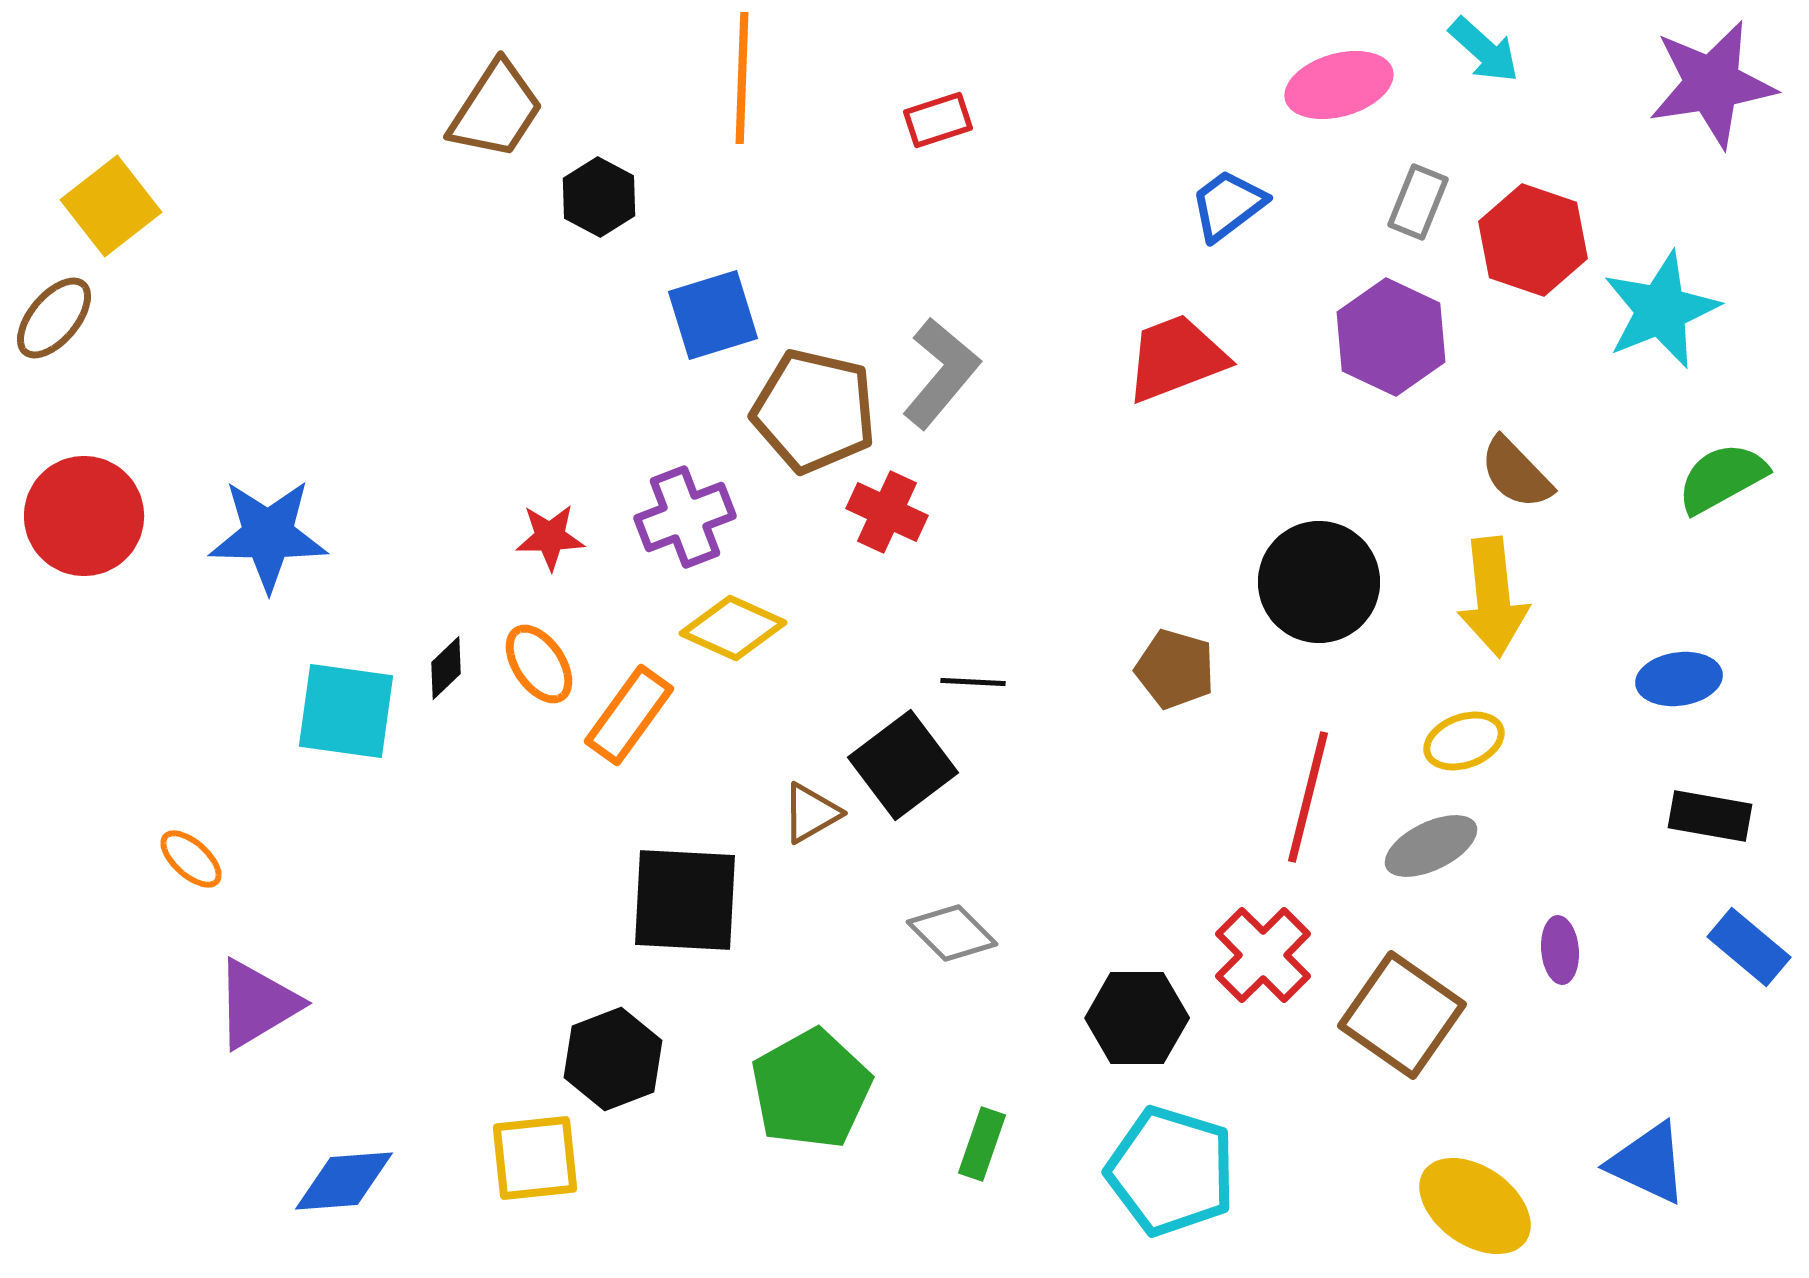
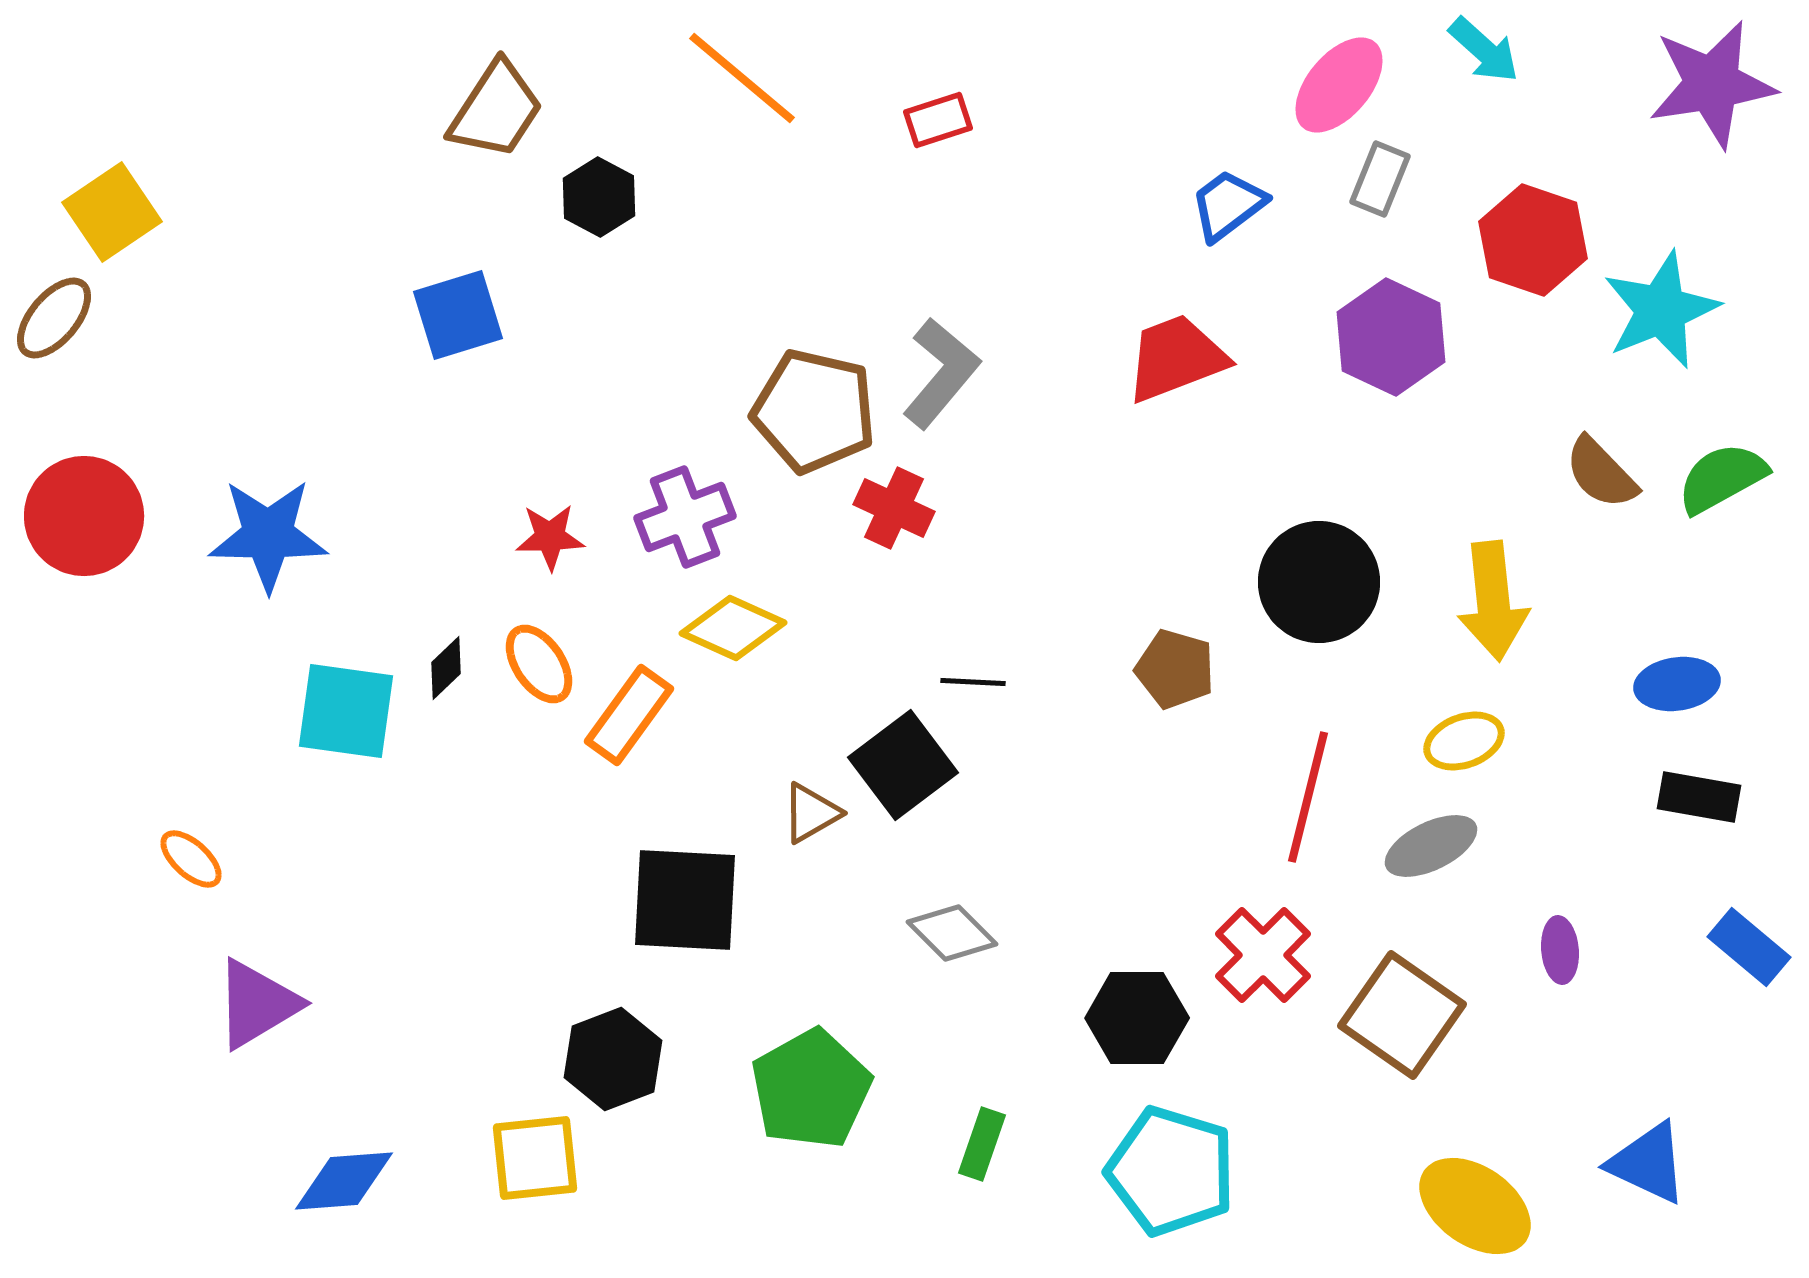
orange line at (742, 78): rotated 52 degrees counterclockwise
pink ellipse at (1339, 85): rotated 34 degrees counterclockwise
gray rectangle at (1418, 202): moved 38 px left, 23 px up
yellow square at (111, 206): moved 1 px right, 6 px down; rotated 4 degrees clockwise
blue square at (713, 315): moved 255 px left
brown semicircle at (1516, 473): moved 85 px right
red cross at (887, 512): moved 7 px right, 4 px up
yellow arrow at (1493, 597): moved 4 px down
blue ellipse at (1679, 679): moved 2 px left, 5 px down
black rectangle at (1710, 816): moved 11 px left, 19 px up
